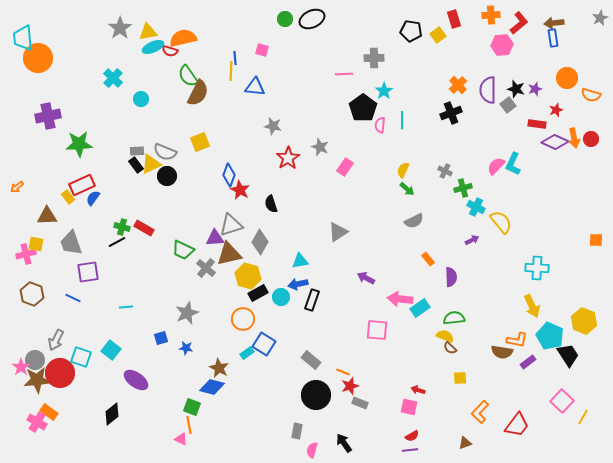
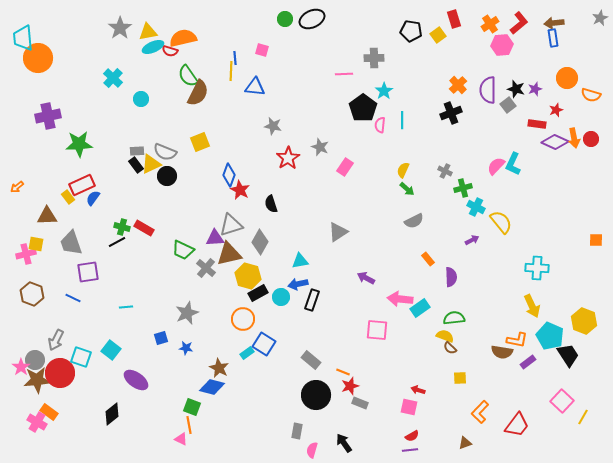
orange cross at (491, 15): moved 1 px left, 9 px down; rotated 30 degrees counterclockwise
